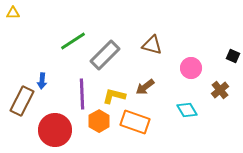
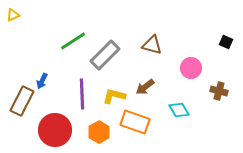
yellow triangle: moved 2 px down; rotated 24 degrees counterclockwise
black square: moved 7 px left, 14 px up
blue arrow: rotated 21 degrees clockwise
brown cross: moved 1 px left, 1 px down; rotated 36 degrees counterclockwise
cyan diamond: moved 8 px left
orange hexagon: moved 11 px down
